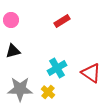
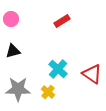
pink circle: moved 1 px up
cyan cross: moved 1 px right, 1 px down; rotated 18 degrees counterclockwise
red triangle: moved 1 px right, 1 px down
gray star: moved 2 px left
